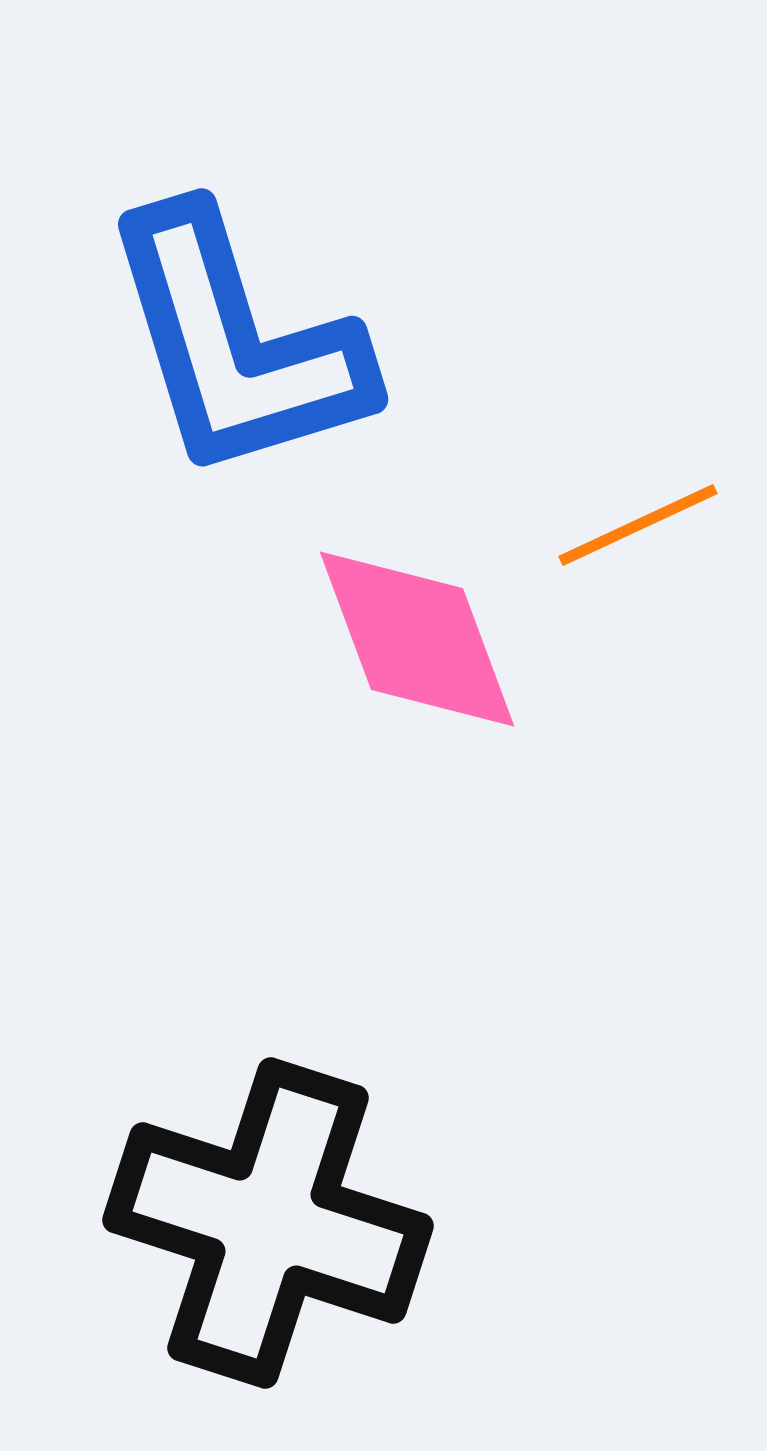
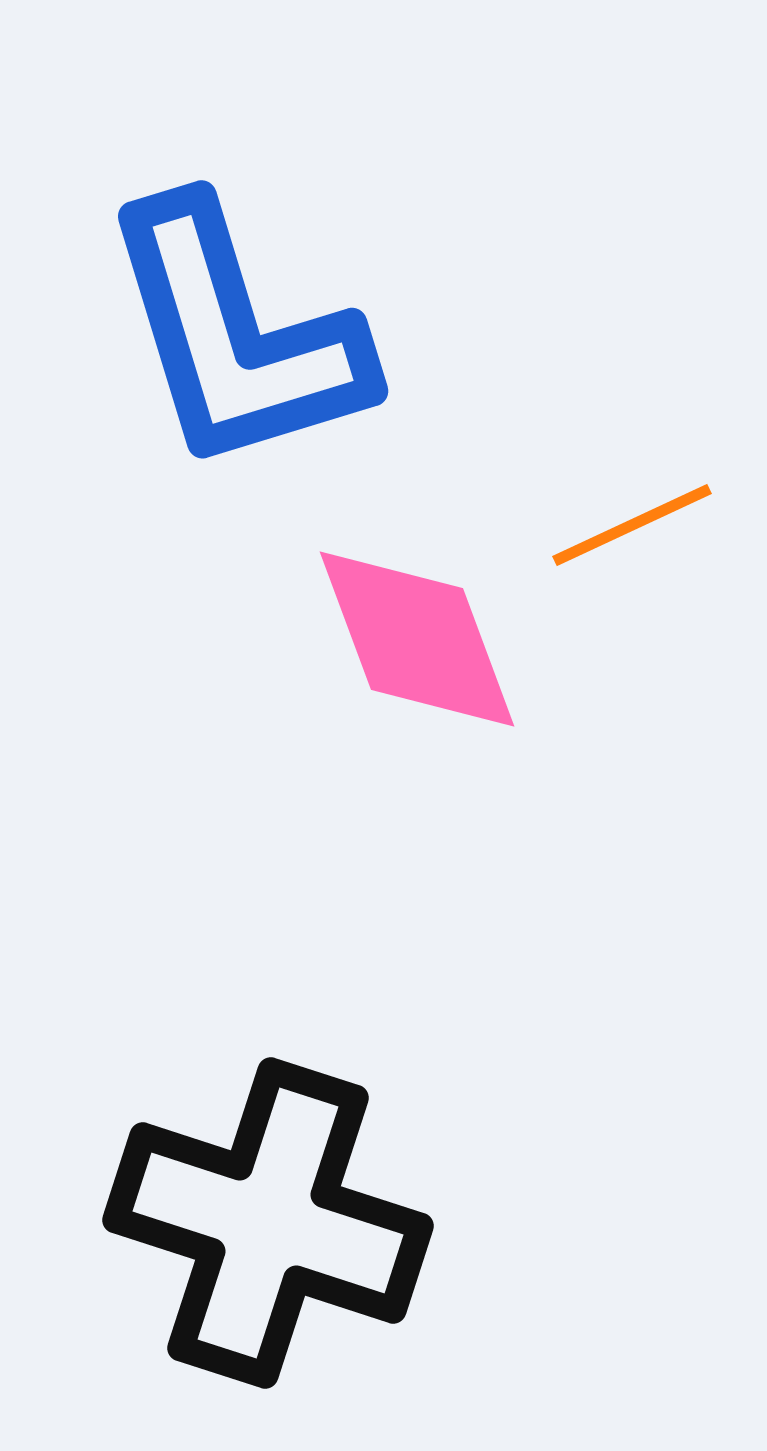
blue L-shape: moved 8 px up
orange line: moved 6 px left
